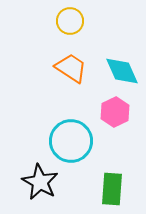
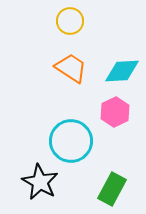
cyan diamond: rotated 69 degrees counterclockwise
green rectangle: rotated 24 degrees clockwise
